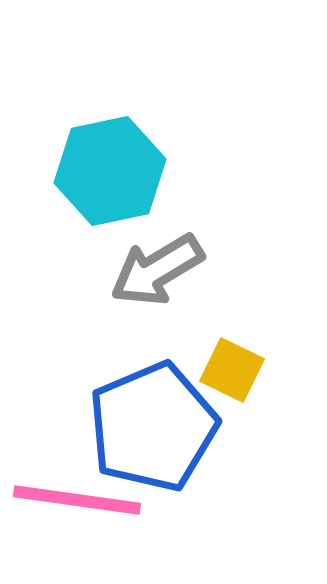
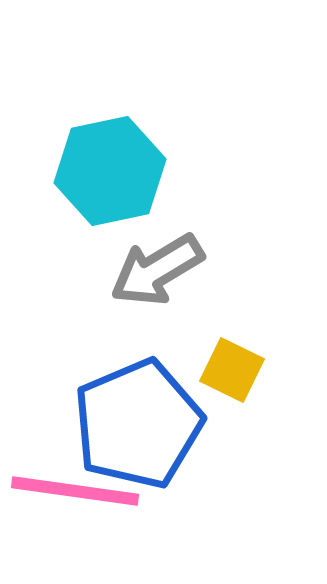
blue pentagon: moved 15 px left, 3 px up
pink line: moved 2 px left, 9 px up
